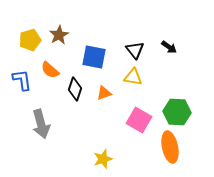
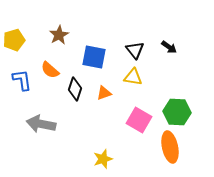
yellow pentagon: moved 16 px left
gray arrow: rotated 116 degrees clockwise
